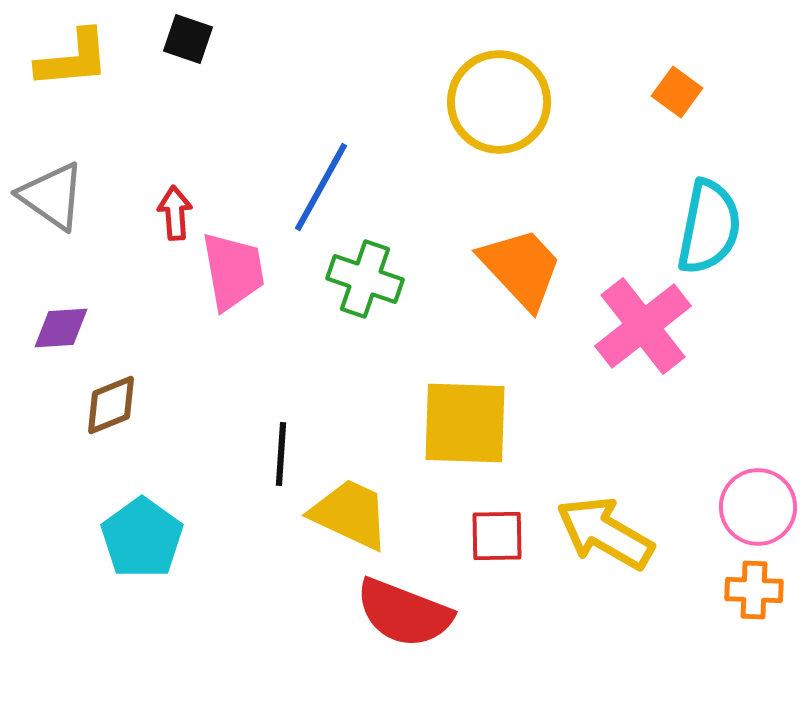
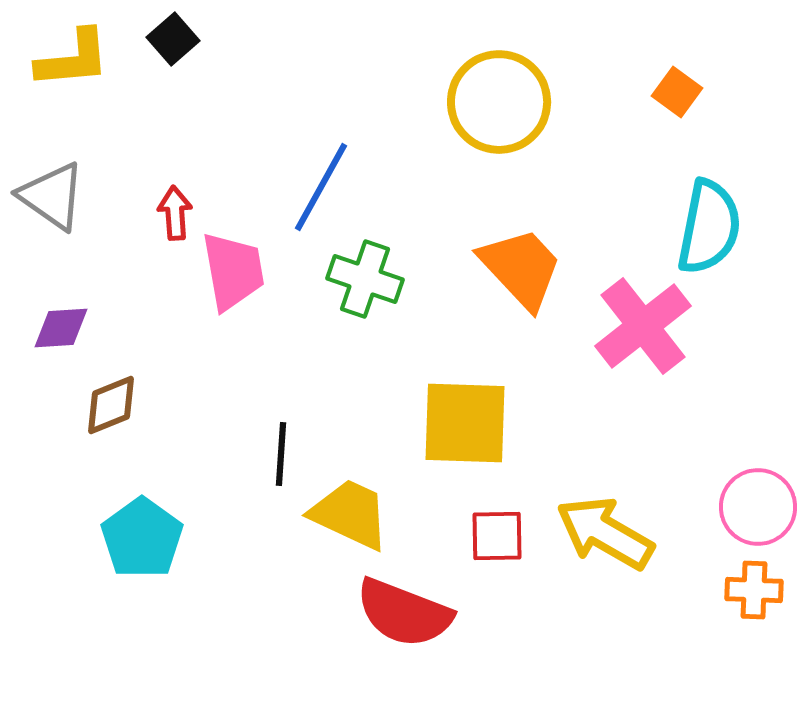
black square: moved 15 px left; rotated 30 degrees clockwise
